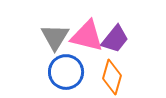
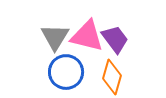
purple trapezoid: rotated 76 degrees counterclockwise
